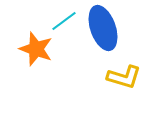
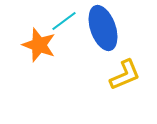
orange star: moved 3 px right, 4 px up
yellow L-shape: moved 1 px right, 2 px up; rotated 40 degrees counterclockwise
